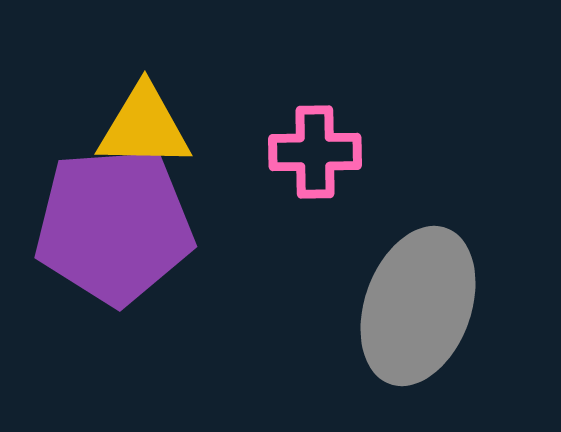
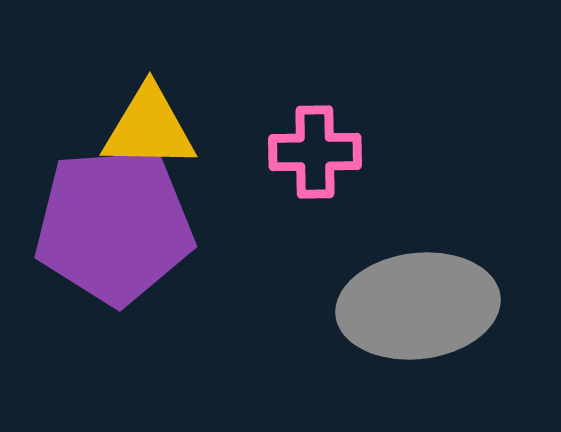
yellow triangle: moved 5 px right, 1 px down
gray ellipse: rotated 63 degrees clockwise
